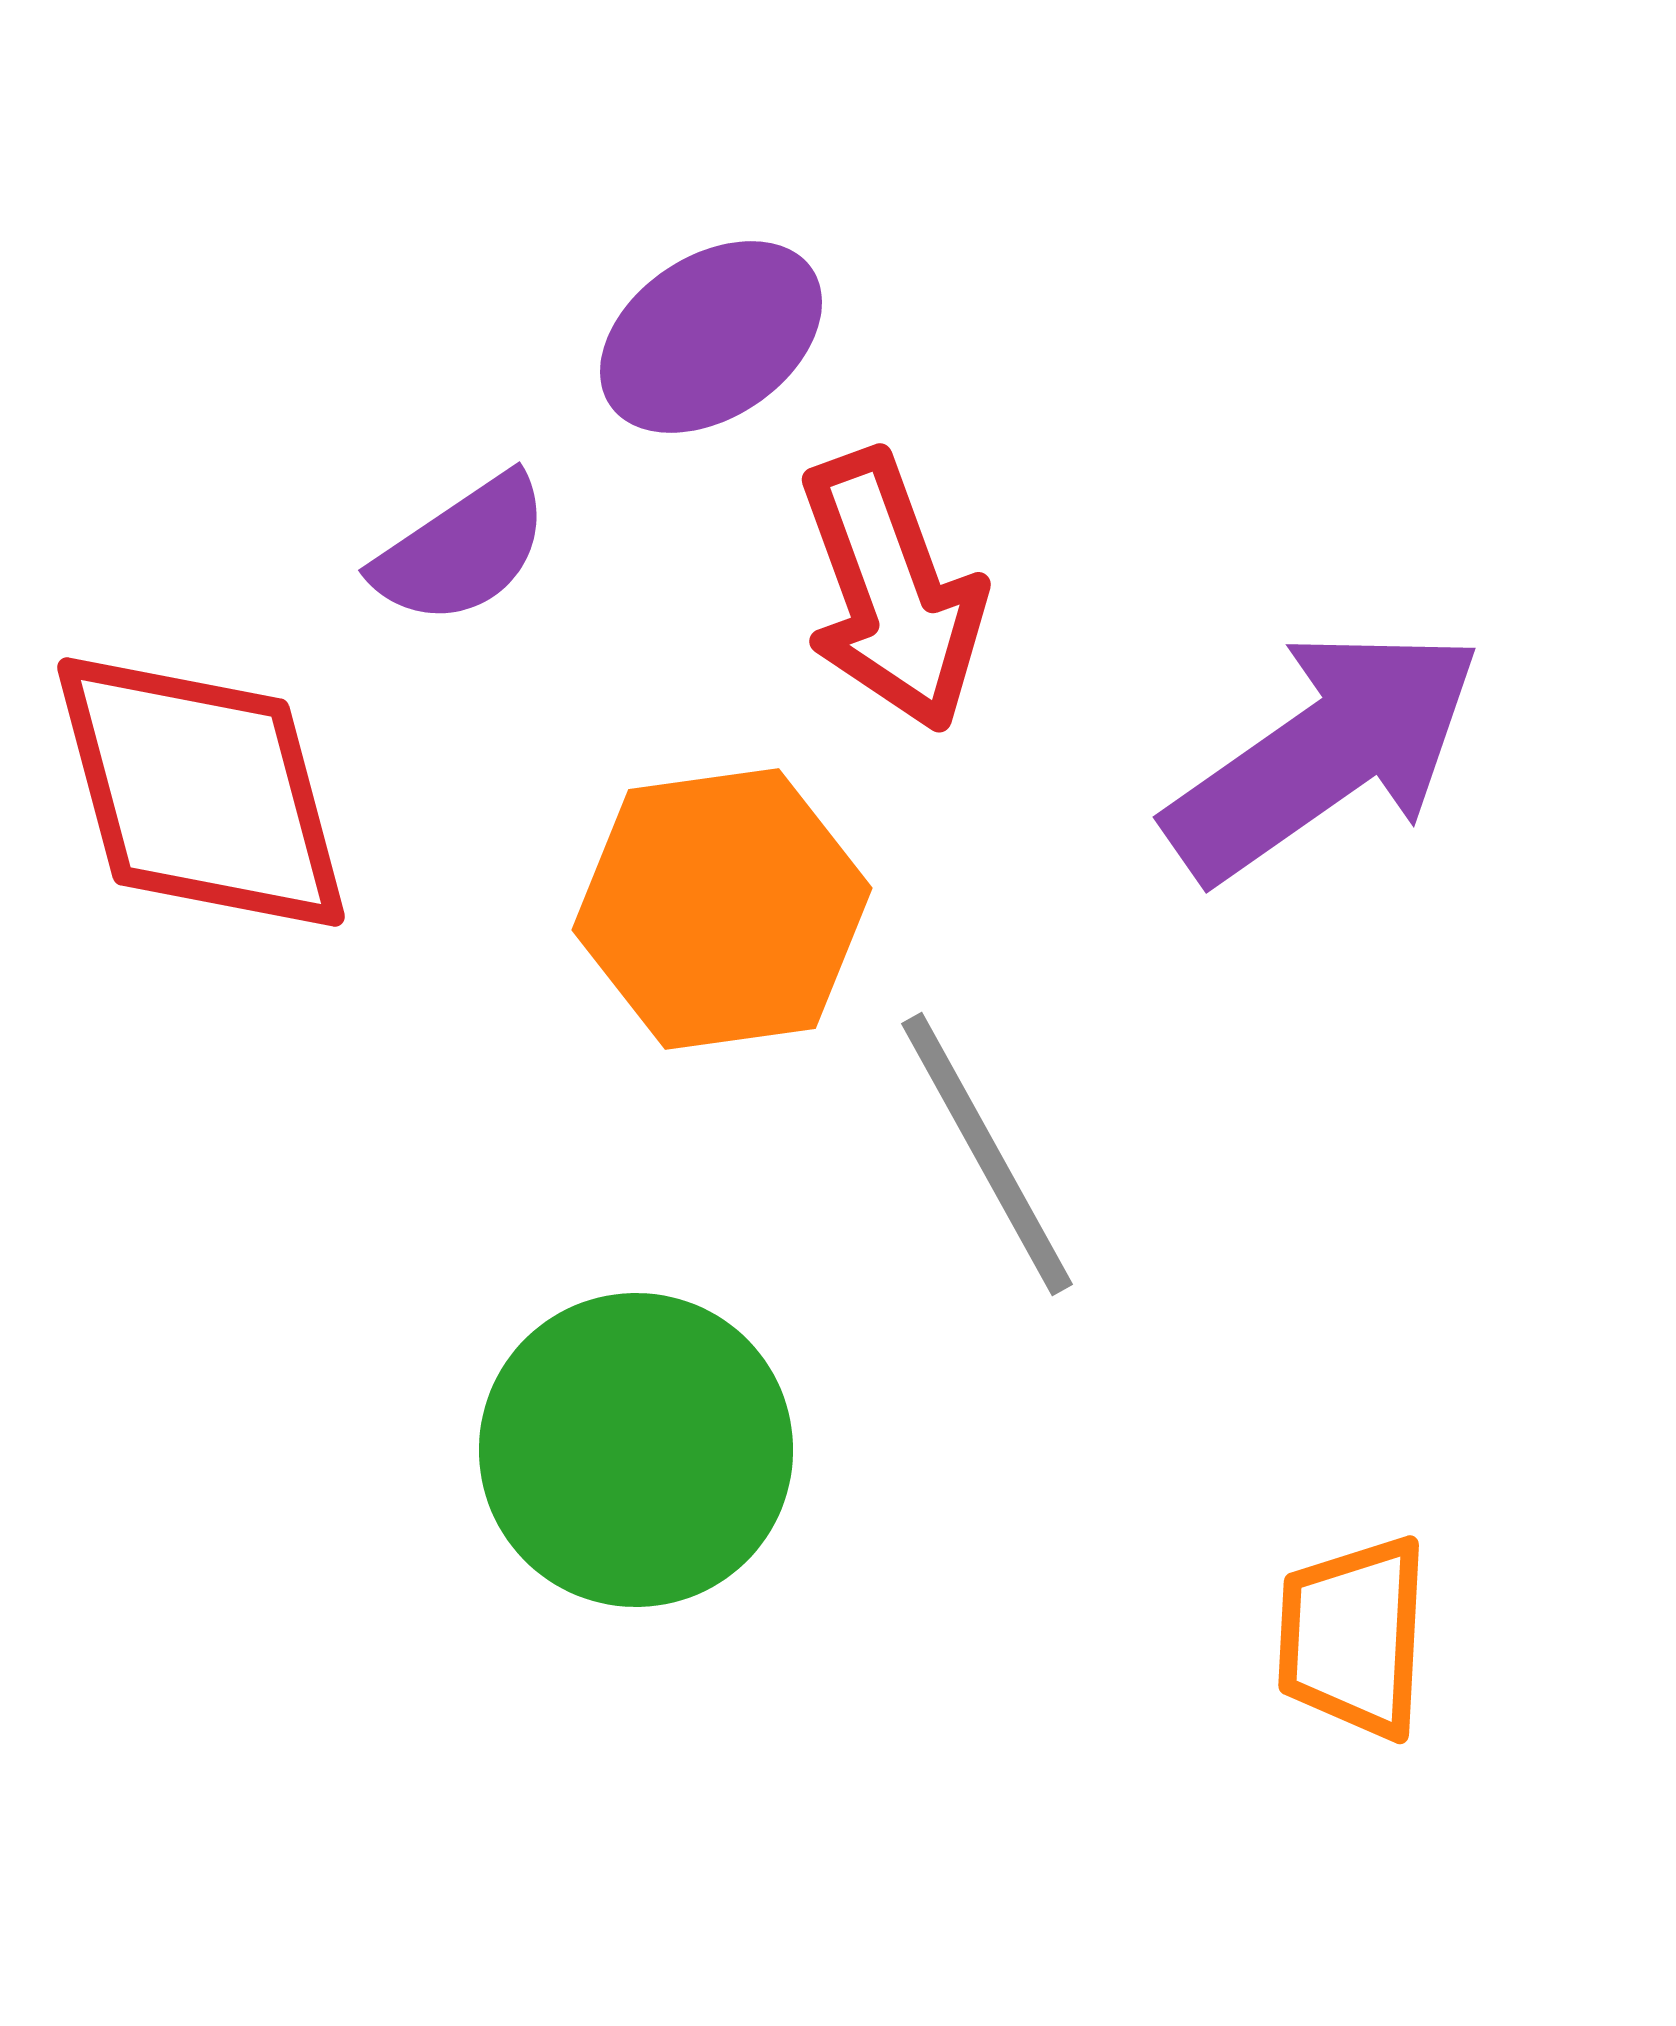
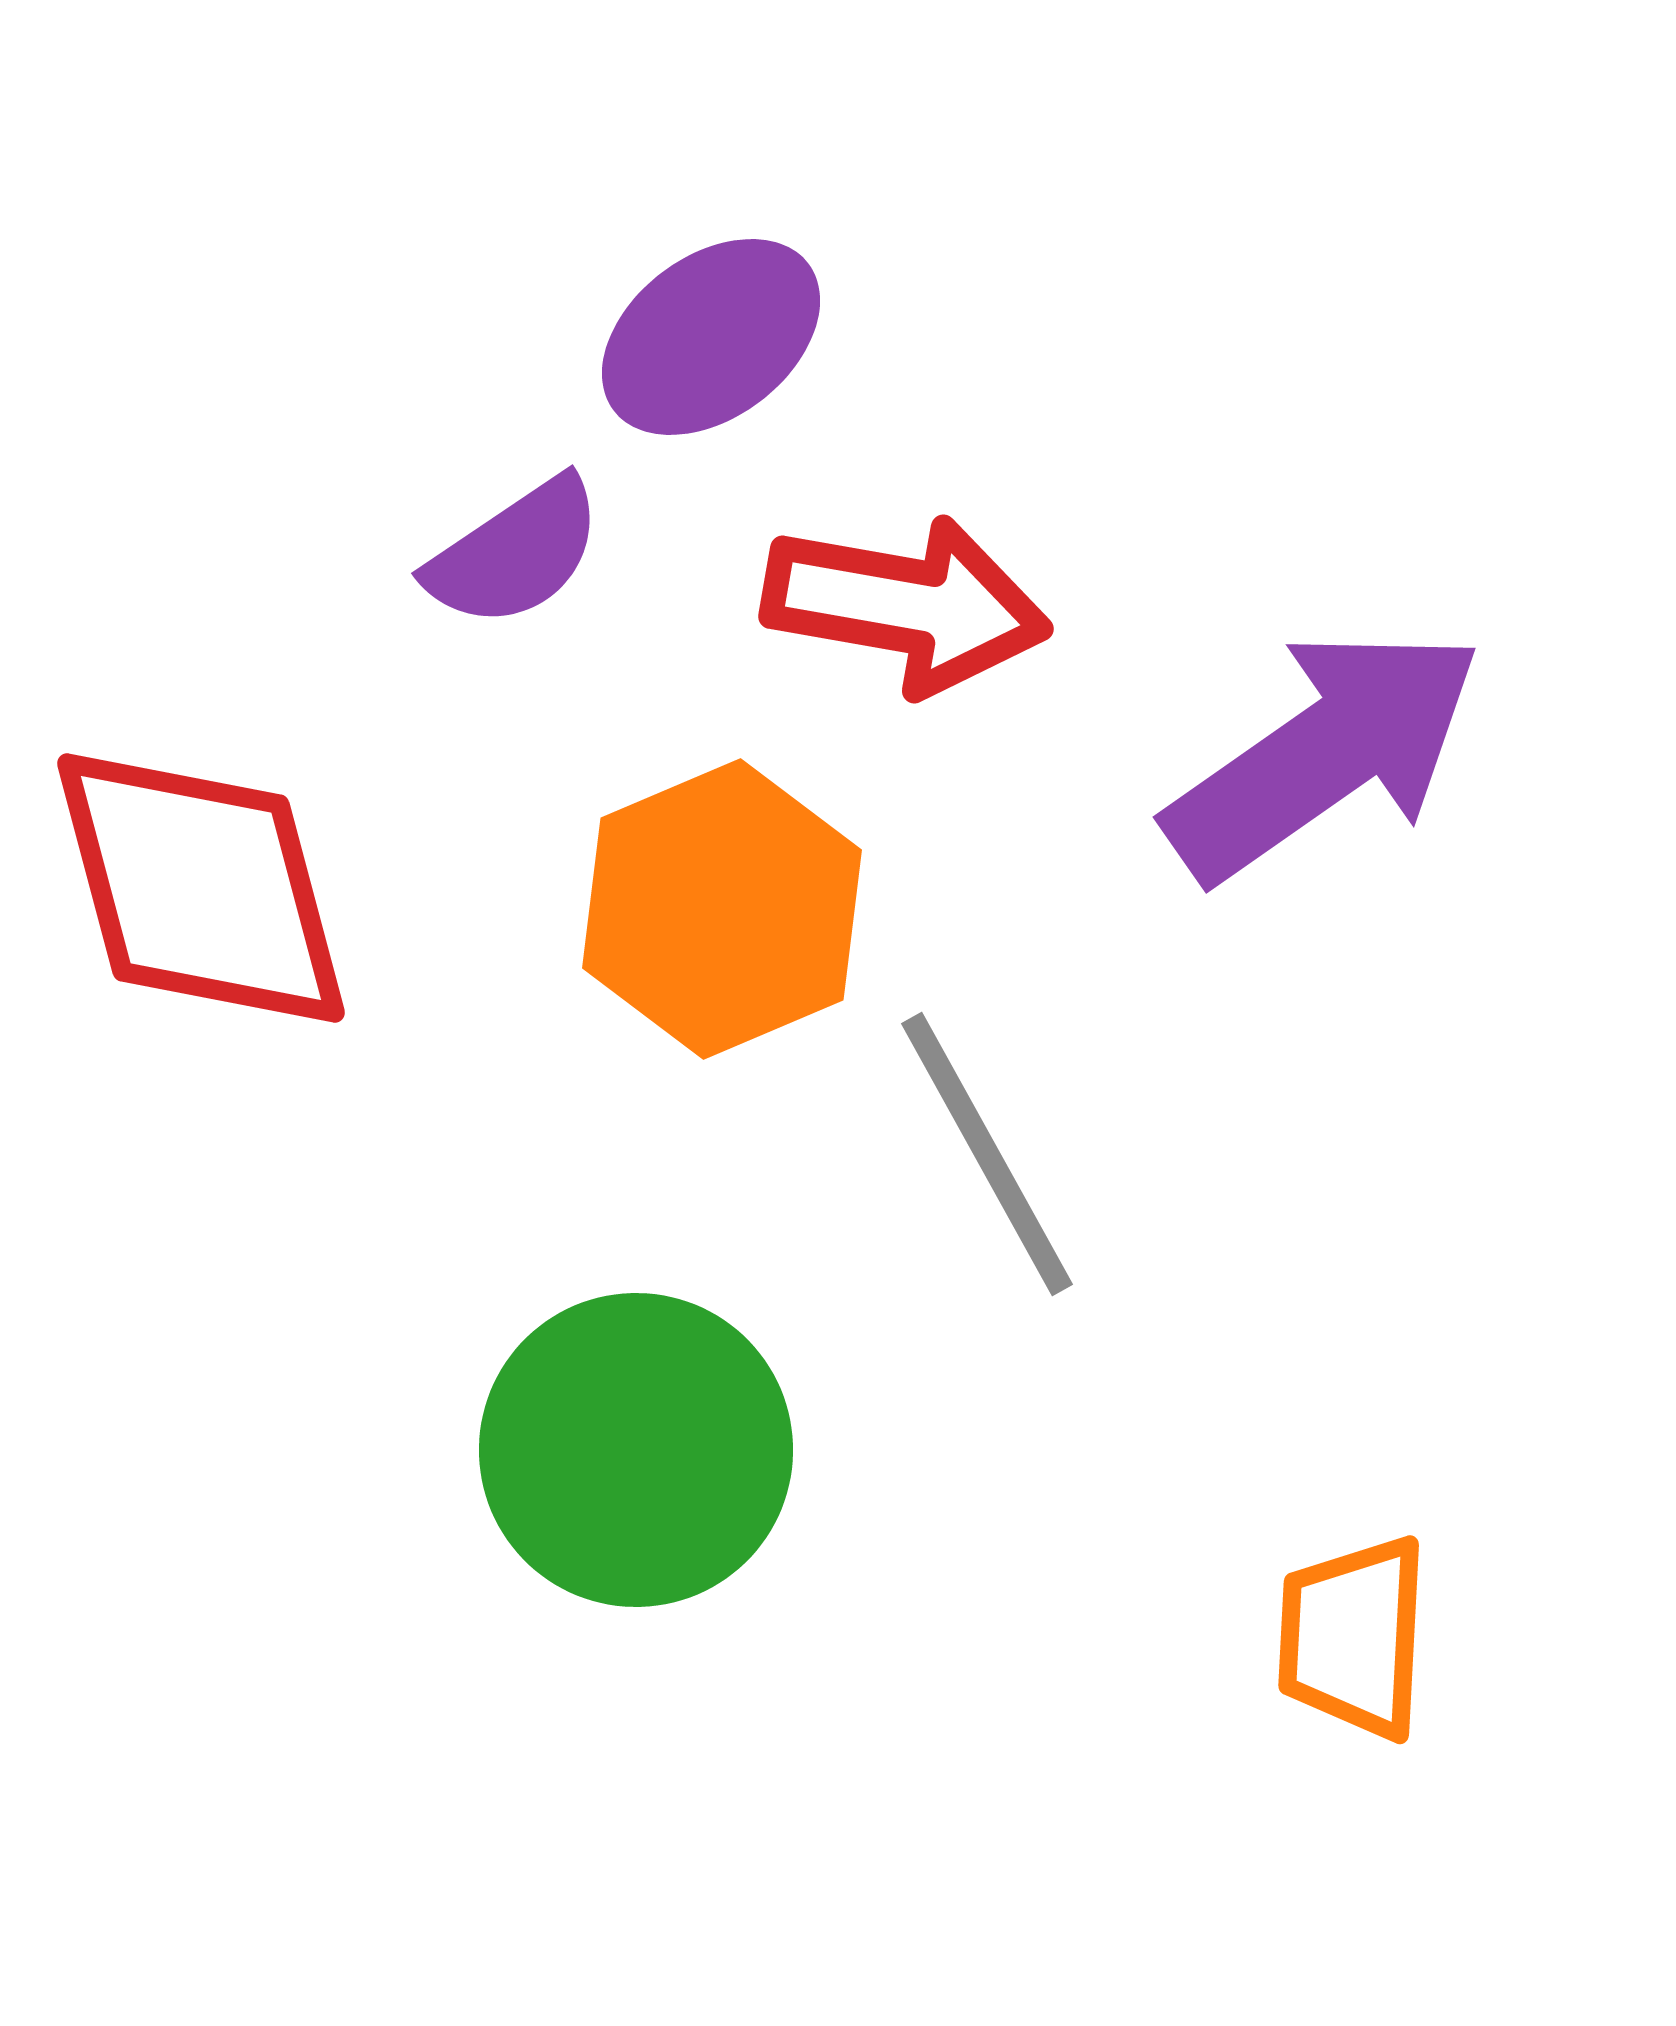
purple ellipse: rotated 3 degrees counterclockwise
purple semicircle: moved 53 px right, 3 px down
red arrow: moved 14 px right, 14 px down; rotated 60 degrees counterclockwise
red diamond: moved 96 px down
orange hexagon: rotated 15 degrees counterclockwise
